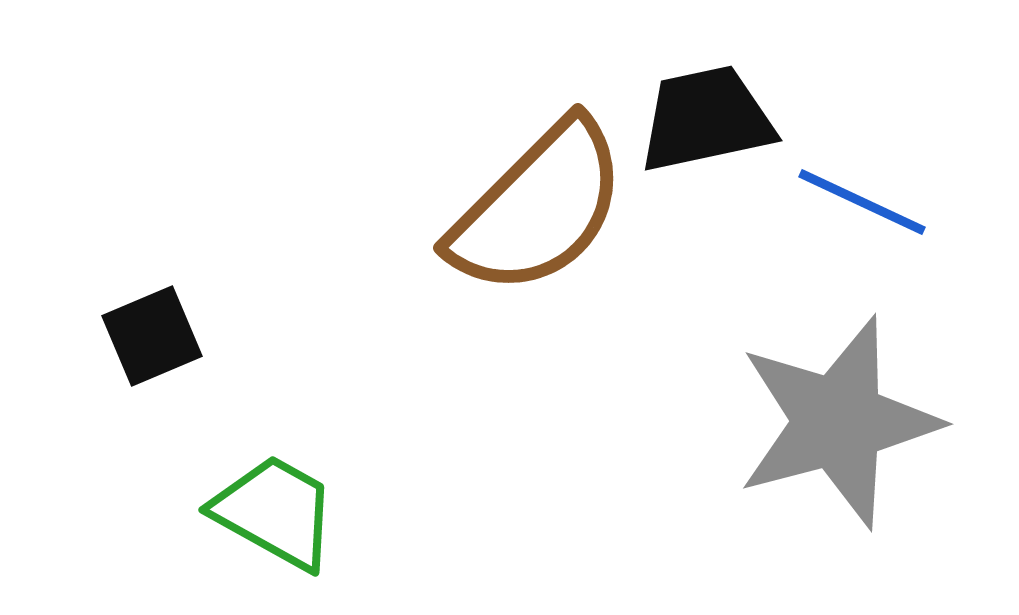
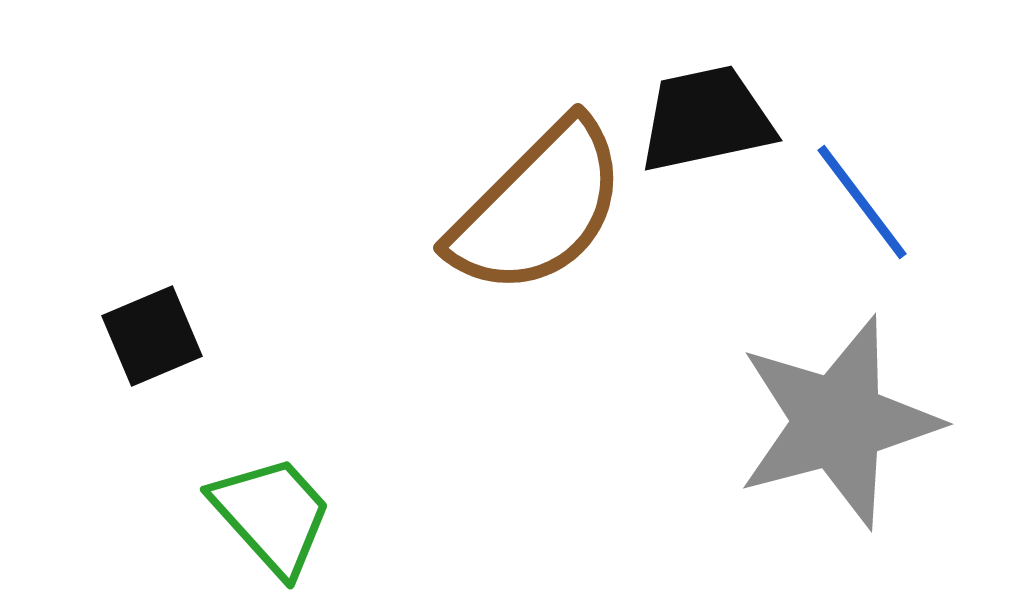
blue line: rotated 28 degrees clockwise
green trapezoid: moved 3 px left, 3 px down; rotated 19 degrees clockwise
